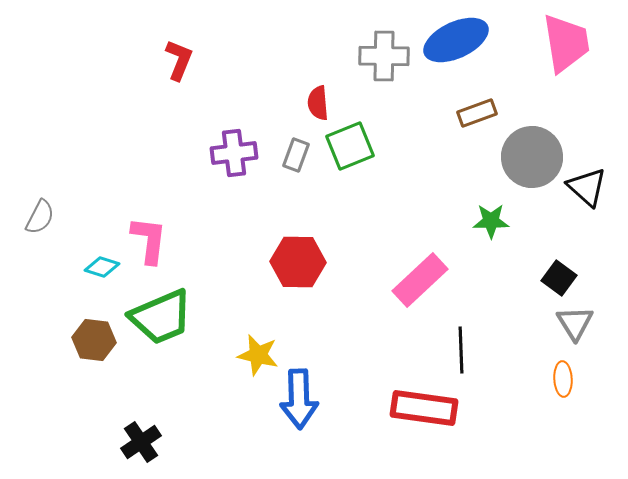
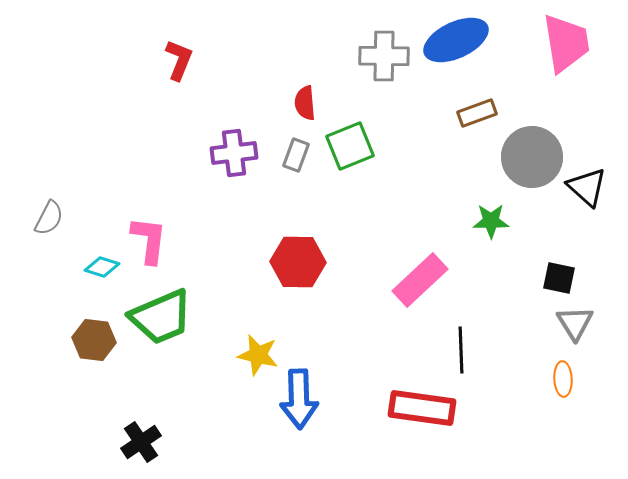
red semicircle: moved 13 px left
gray semicircle: moved 9 px right, 1 px down
black square: rotated 24 degrees counterclockwise
red rectangle: moved 2 px left
